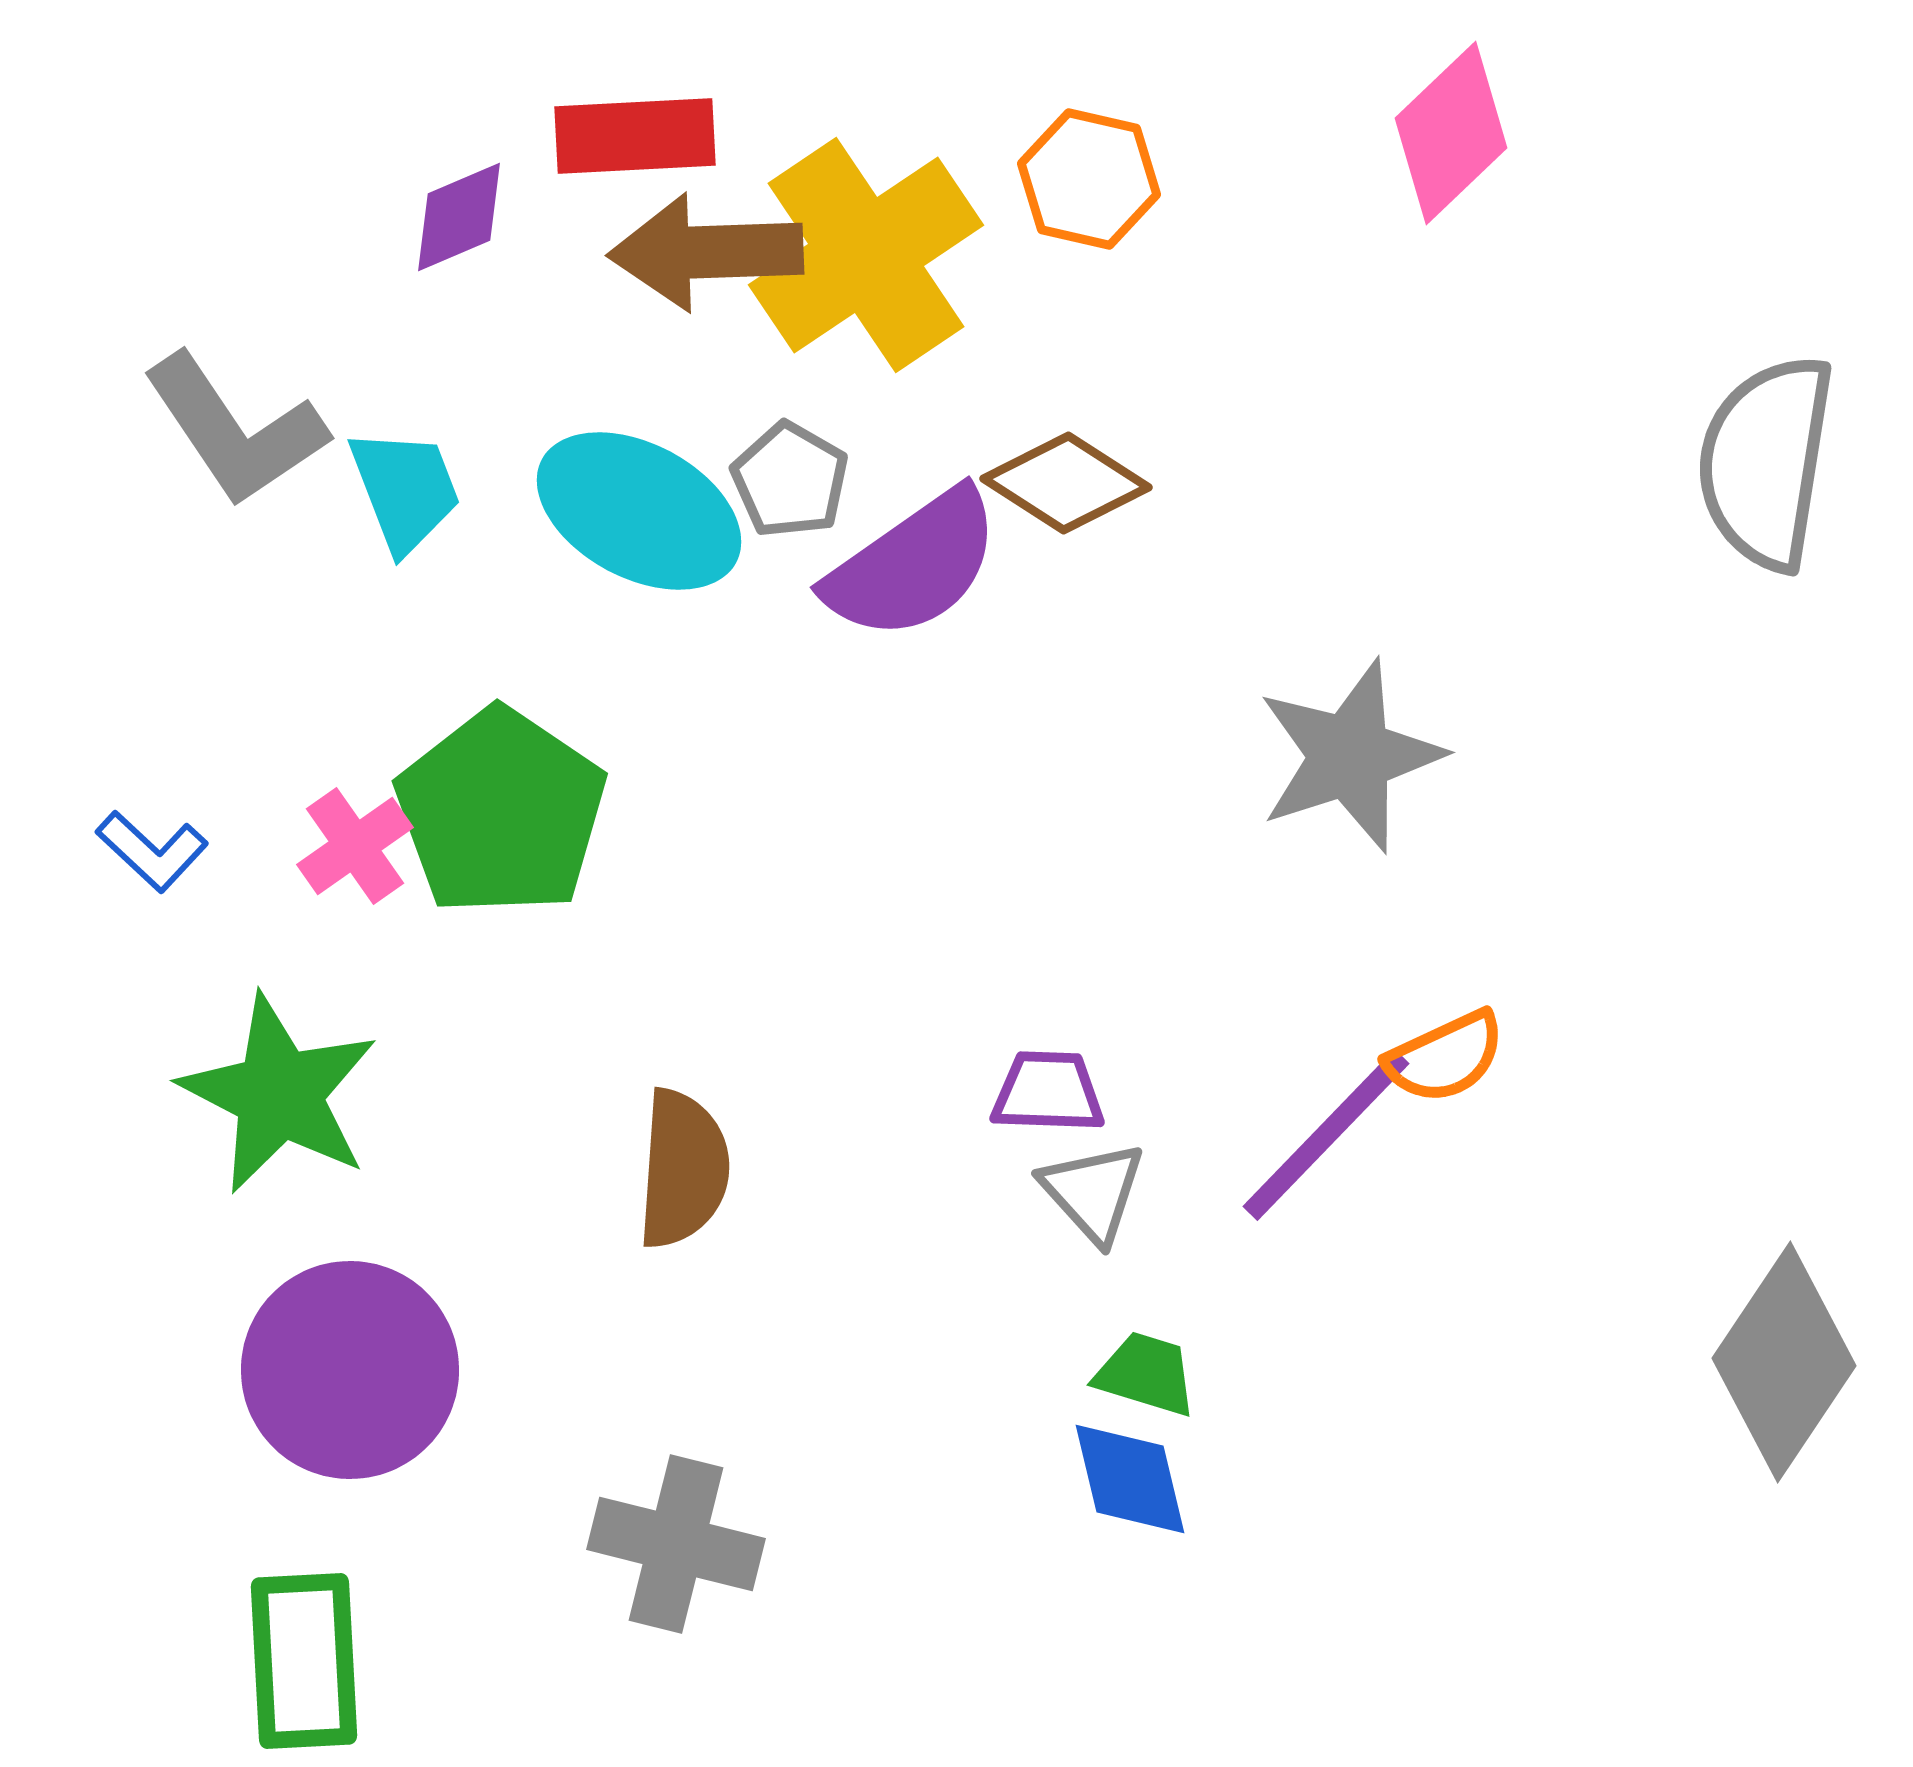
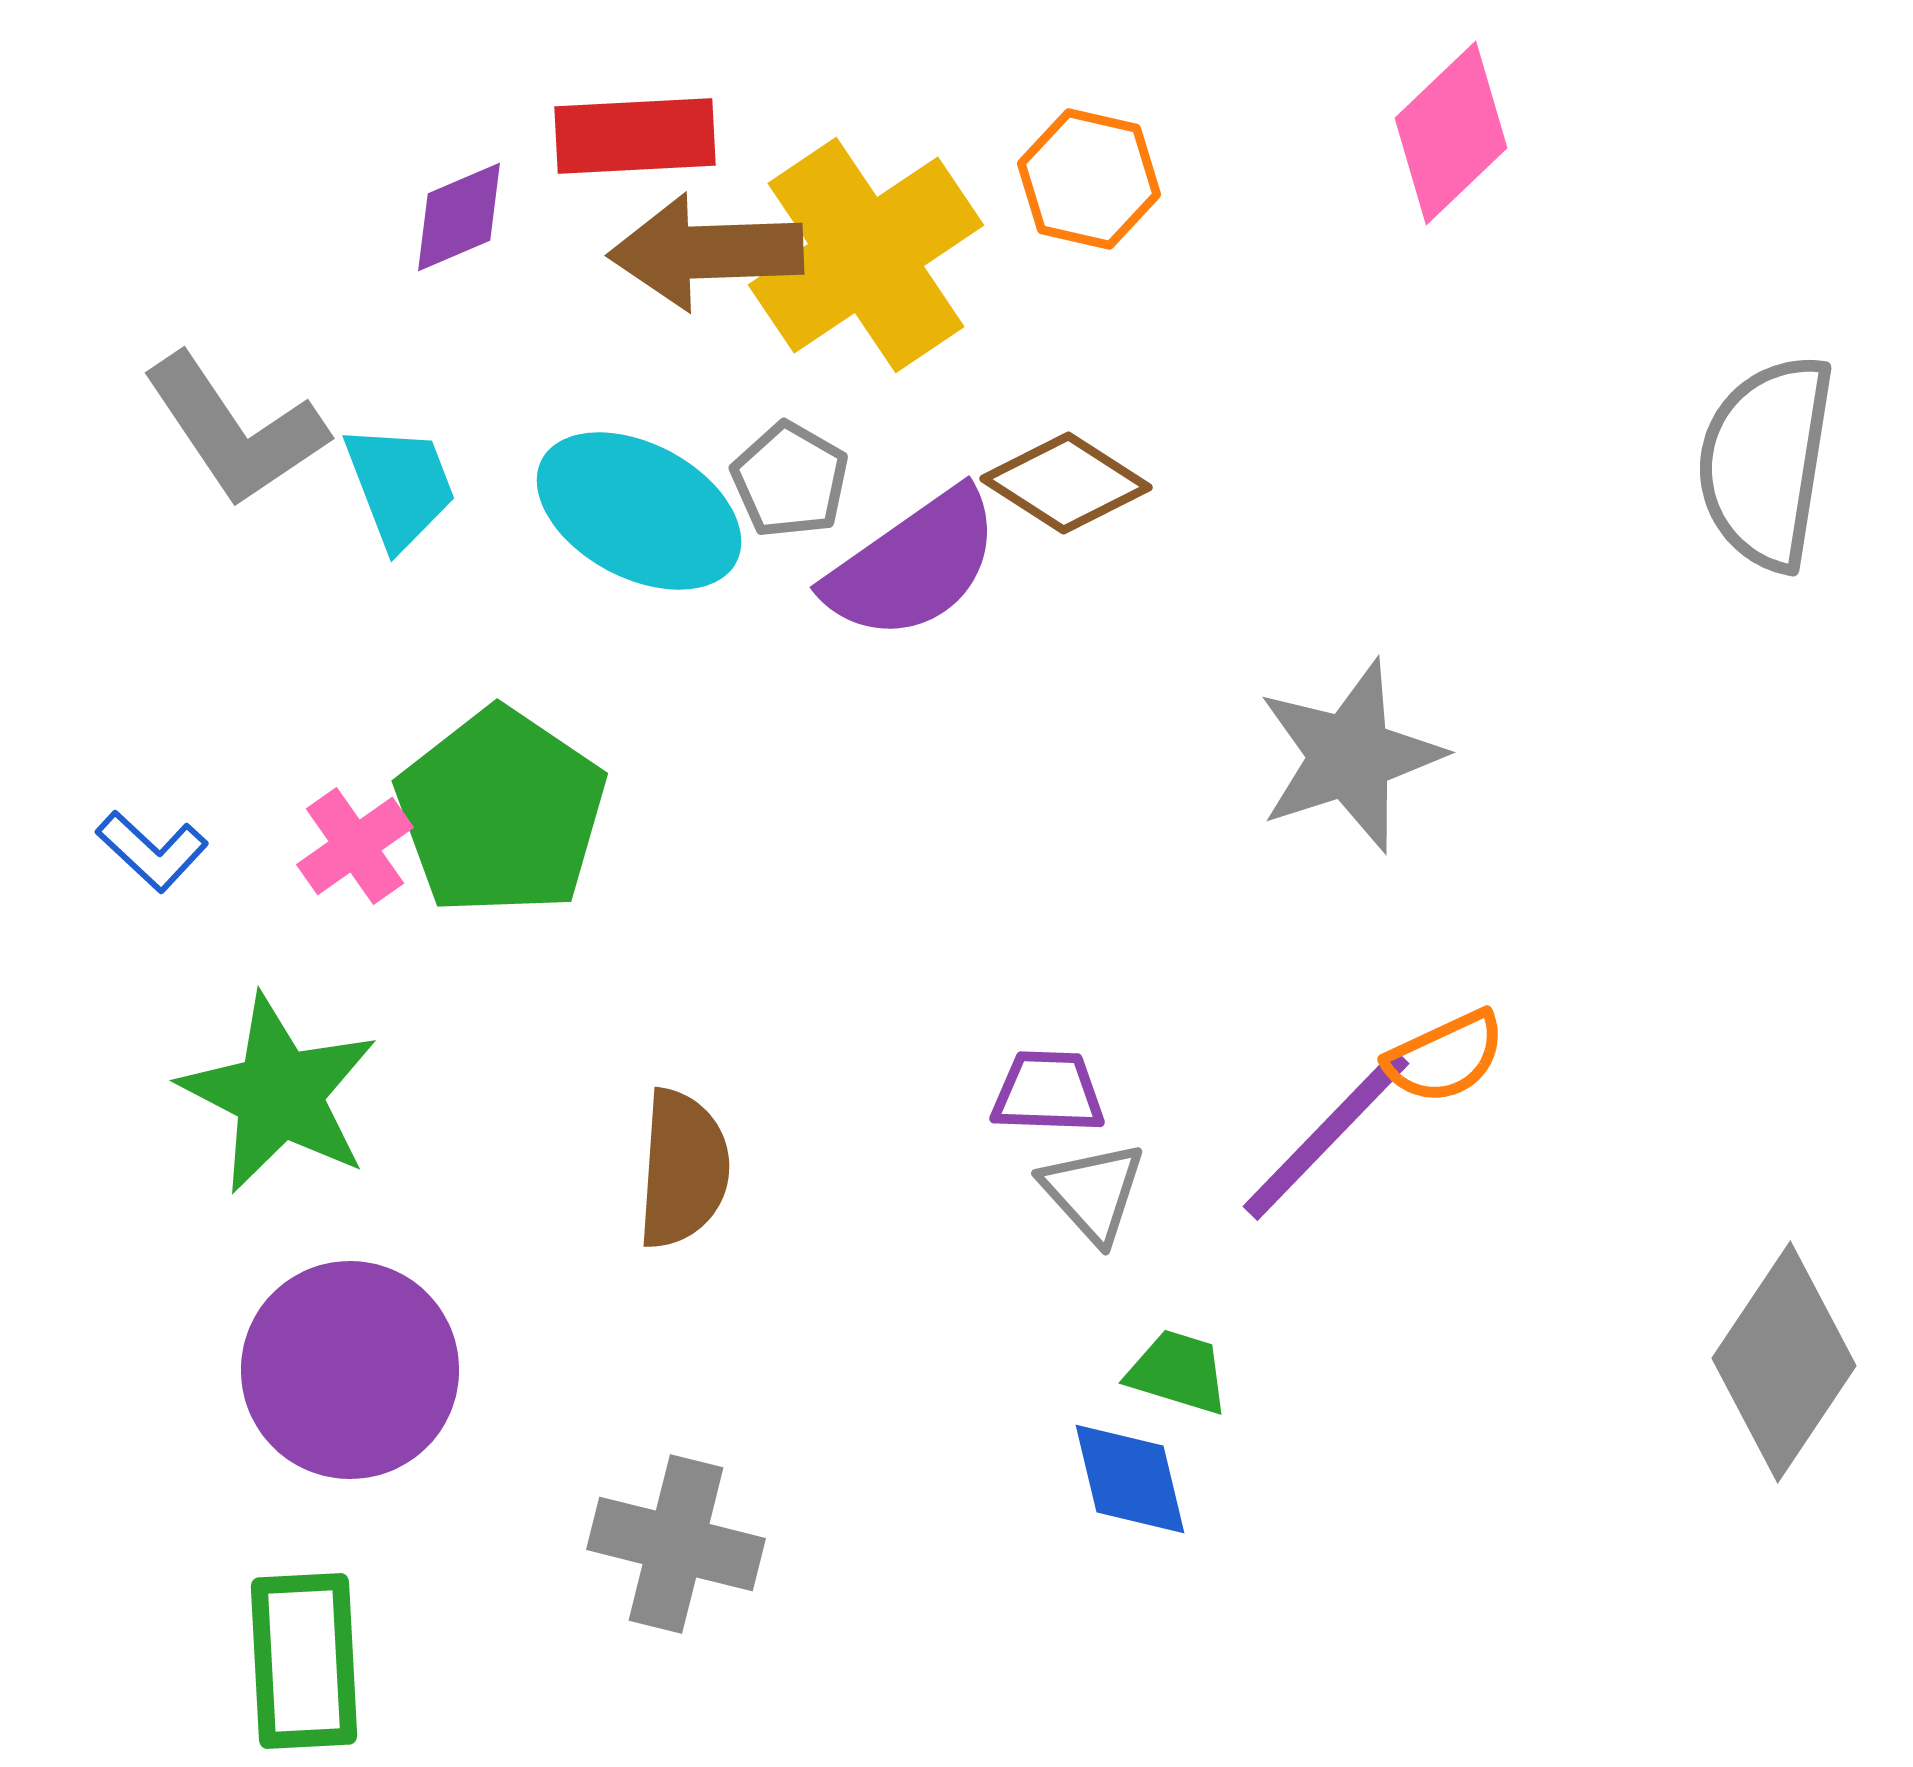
cyan trapezoid: moved 5 px left, 4 px up
green trapezoid: moved 32 px right, 2 px up
